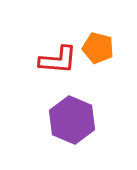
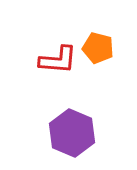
purple hexagon: moved 13 px down
